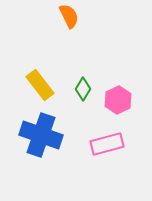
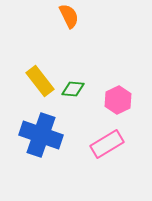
yellow rectangle: moved 4 px up
green diamond: moved 10 px left; rotated 65 degrees clockwise
pink rectangle: rotated 16 degrees counterclockwise
